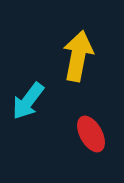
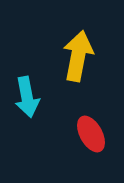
cyan arrow: moved 1 px left, 4 px up; rotated 48 degrees counterclockwise
